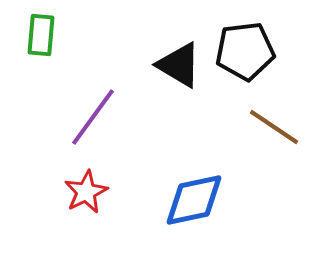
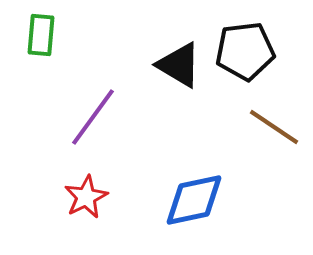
red star: moved 5 px down
